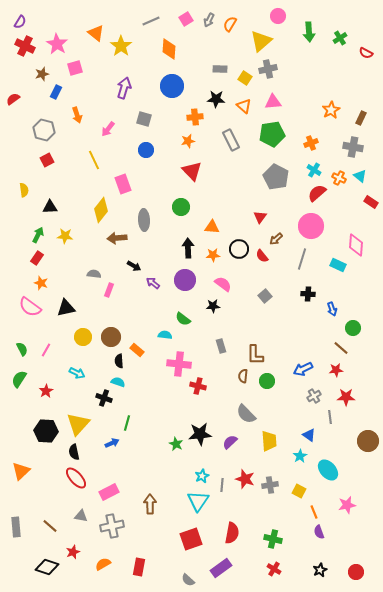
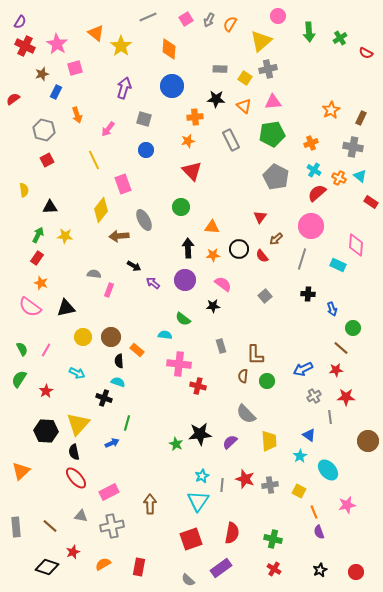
gray line at (151, 21): moved 3 px left, 4 px up
gray ellipse at (144, 220): rotated 25 degrees counterclockwise
brown arrow at (117, 238): moved 2 px right, 2 px up
